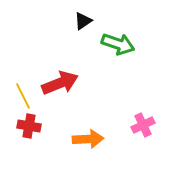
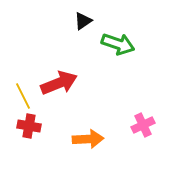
red arrow: moved 1 px left
